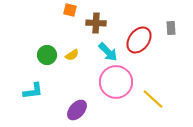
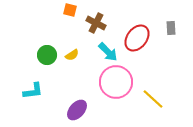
brown cross: rotated 24 degrees clockwise
red ellipse: moved 2 px left, 2 px up
